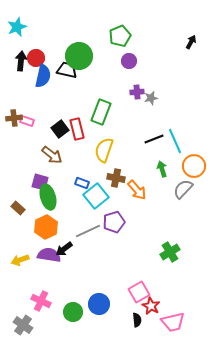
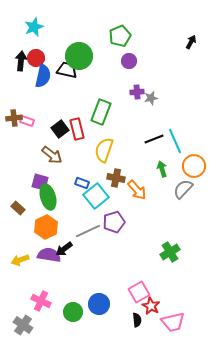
cyan star at (17, 27): moved 17 px right
